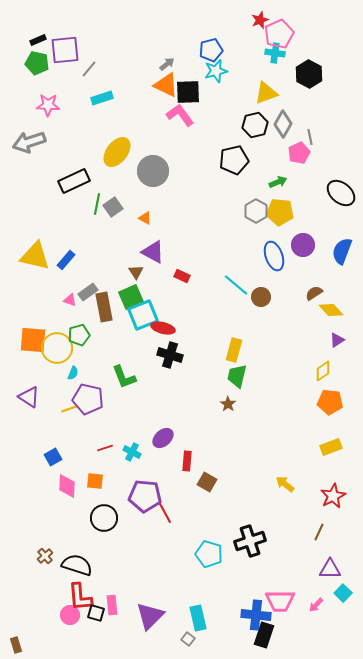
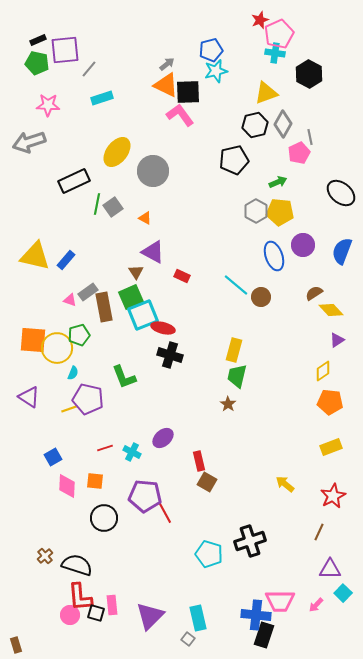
red rectangle at (187, 461): moved 12 px right; rotated 18 degrees counterclockwise
